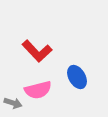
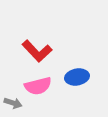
blue ellipse: rotated 70 degrees counterclockwise
pink semicircle: moved 4 px up
